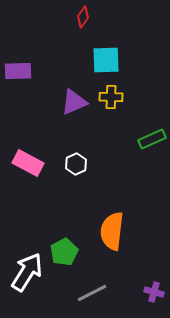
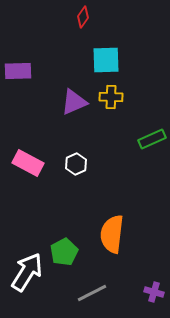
orange semicircle: moved 3 px down
